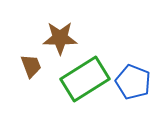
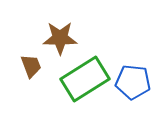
blue pentagon: rotated 16 degrees counterclockwise
